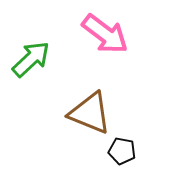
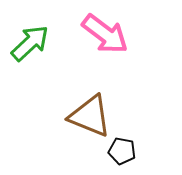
green arrow: moved 1 px left, 16 px up
brown triangle: moved 3 px down
